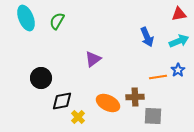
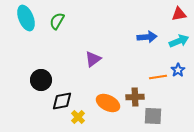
blue arrow: rotated 72 degrees counterclockwise
black circle: moved 2 px down
